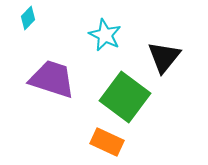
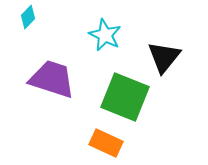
cyan diamond: moved 1 px up
green square: rotated 15 degrees counterclockwise
orange rectangle: moved 1 px left, 1 px down
